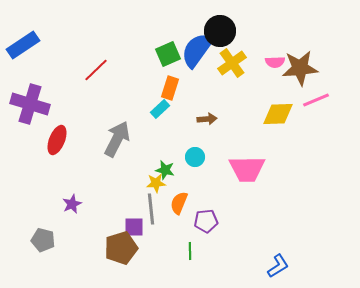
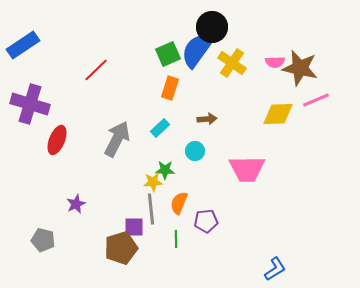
black circle: moved 8 px left, 4 px up
yellow cross: rotated 20 degrees counterclockwise
brown star: rotated 18 degrees clockwise
cyan rectangle: moved 19 px down
cyan circle: moved 6 px up
green star: rotated 12 degrees counterclockwise
yellow star: moved 3 px left, 1 px up
purple star: moved 4 px right
green line: moved 14 px left, 12 px up
blue L-shape: moved 3 px left, 3 px down
